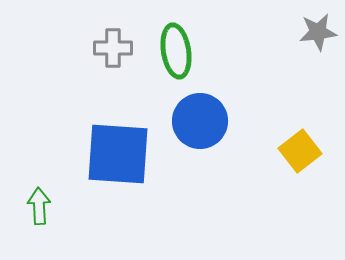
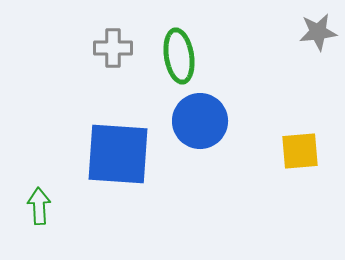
green ellipse: moved 3 px right, 5 px down
yellow square: rotated 33 degrees clockwise
